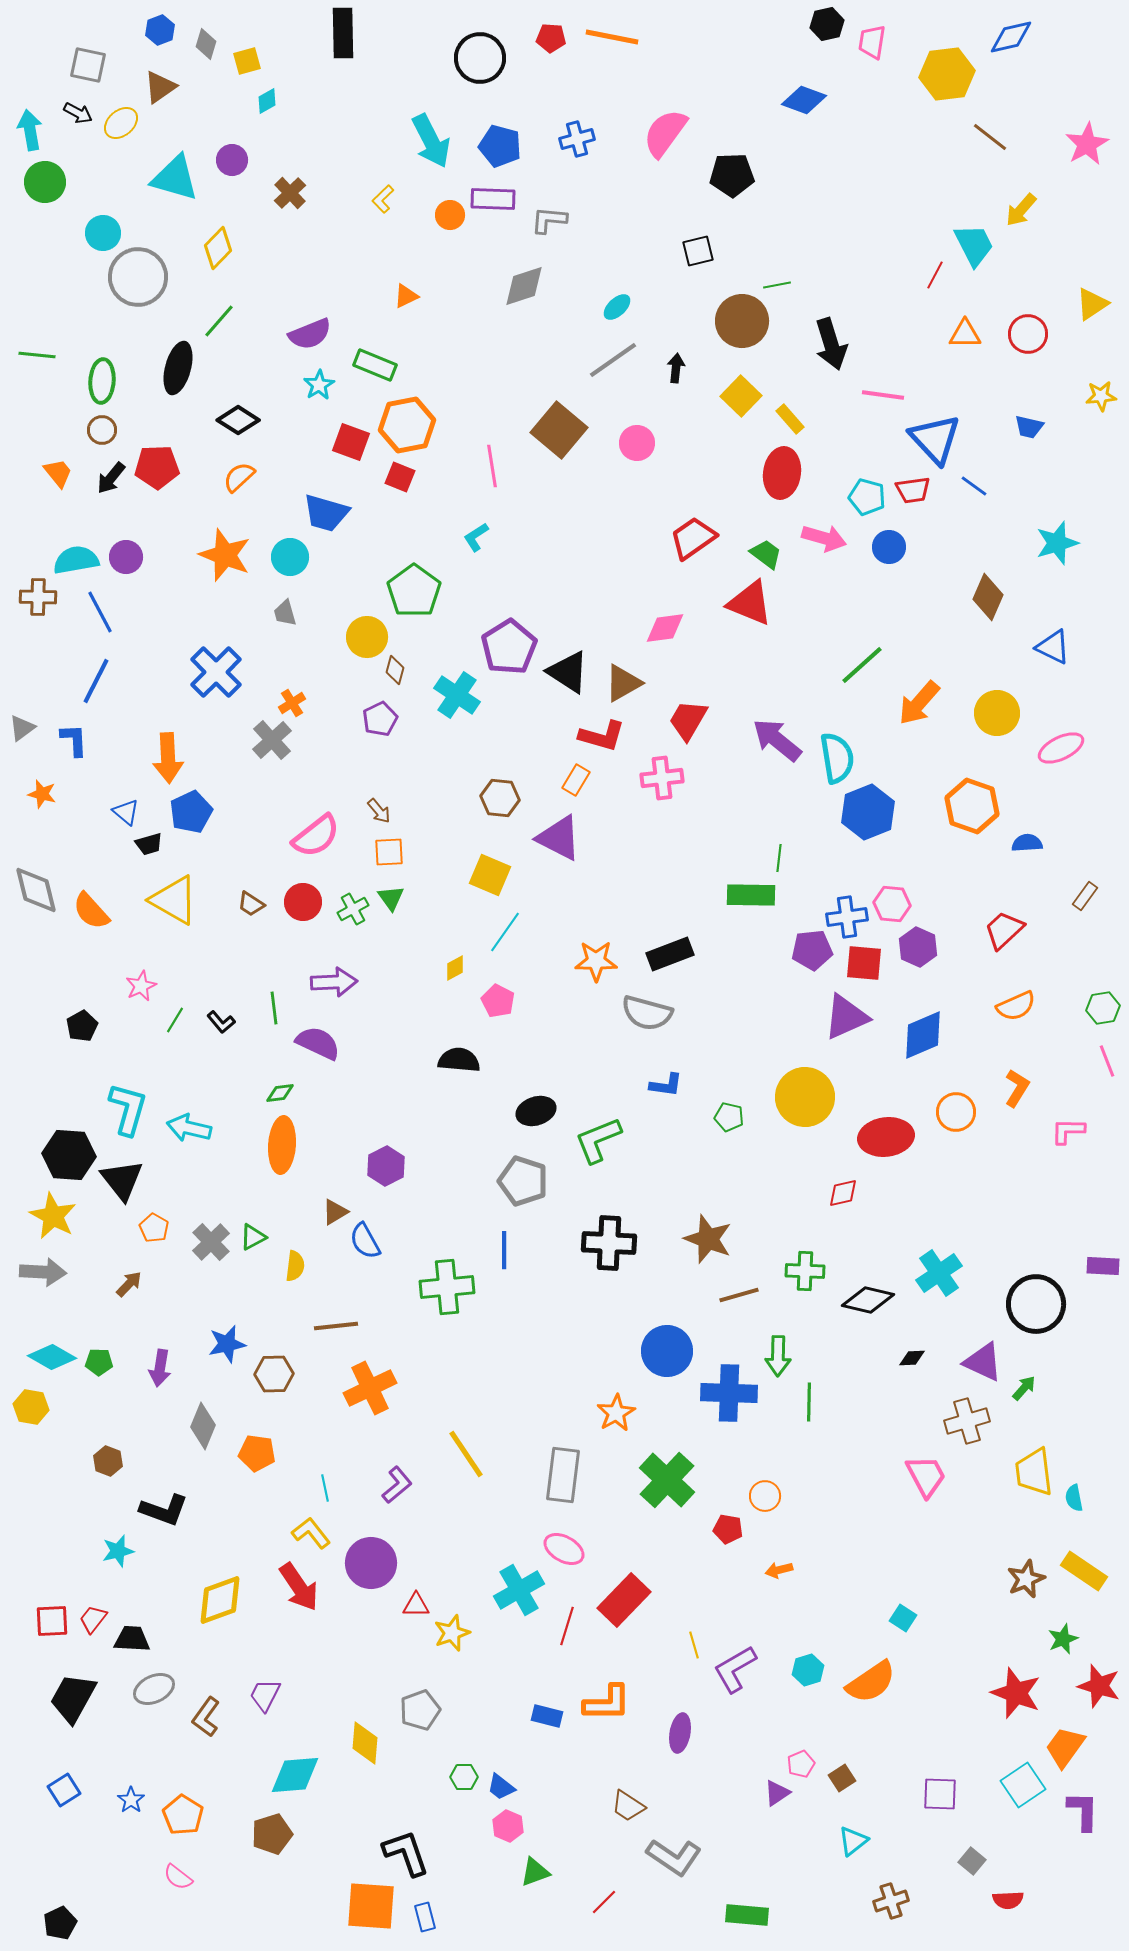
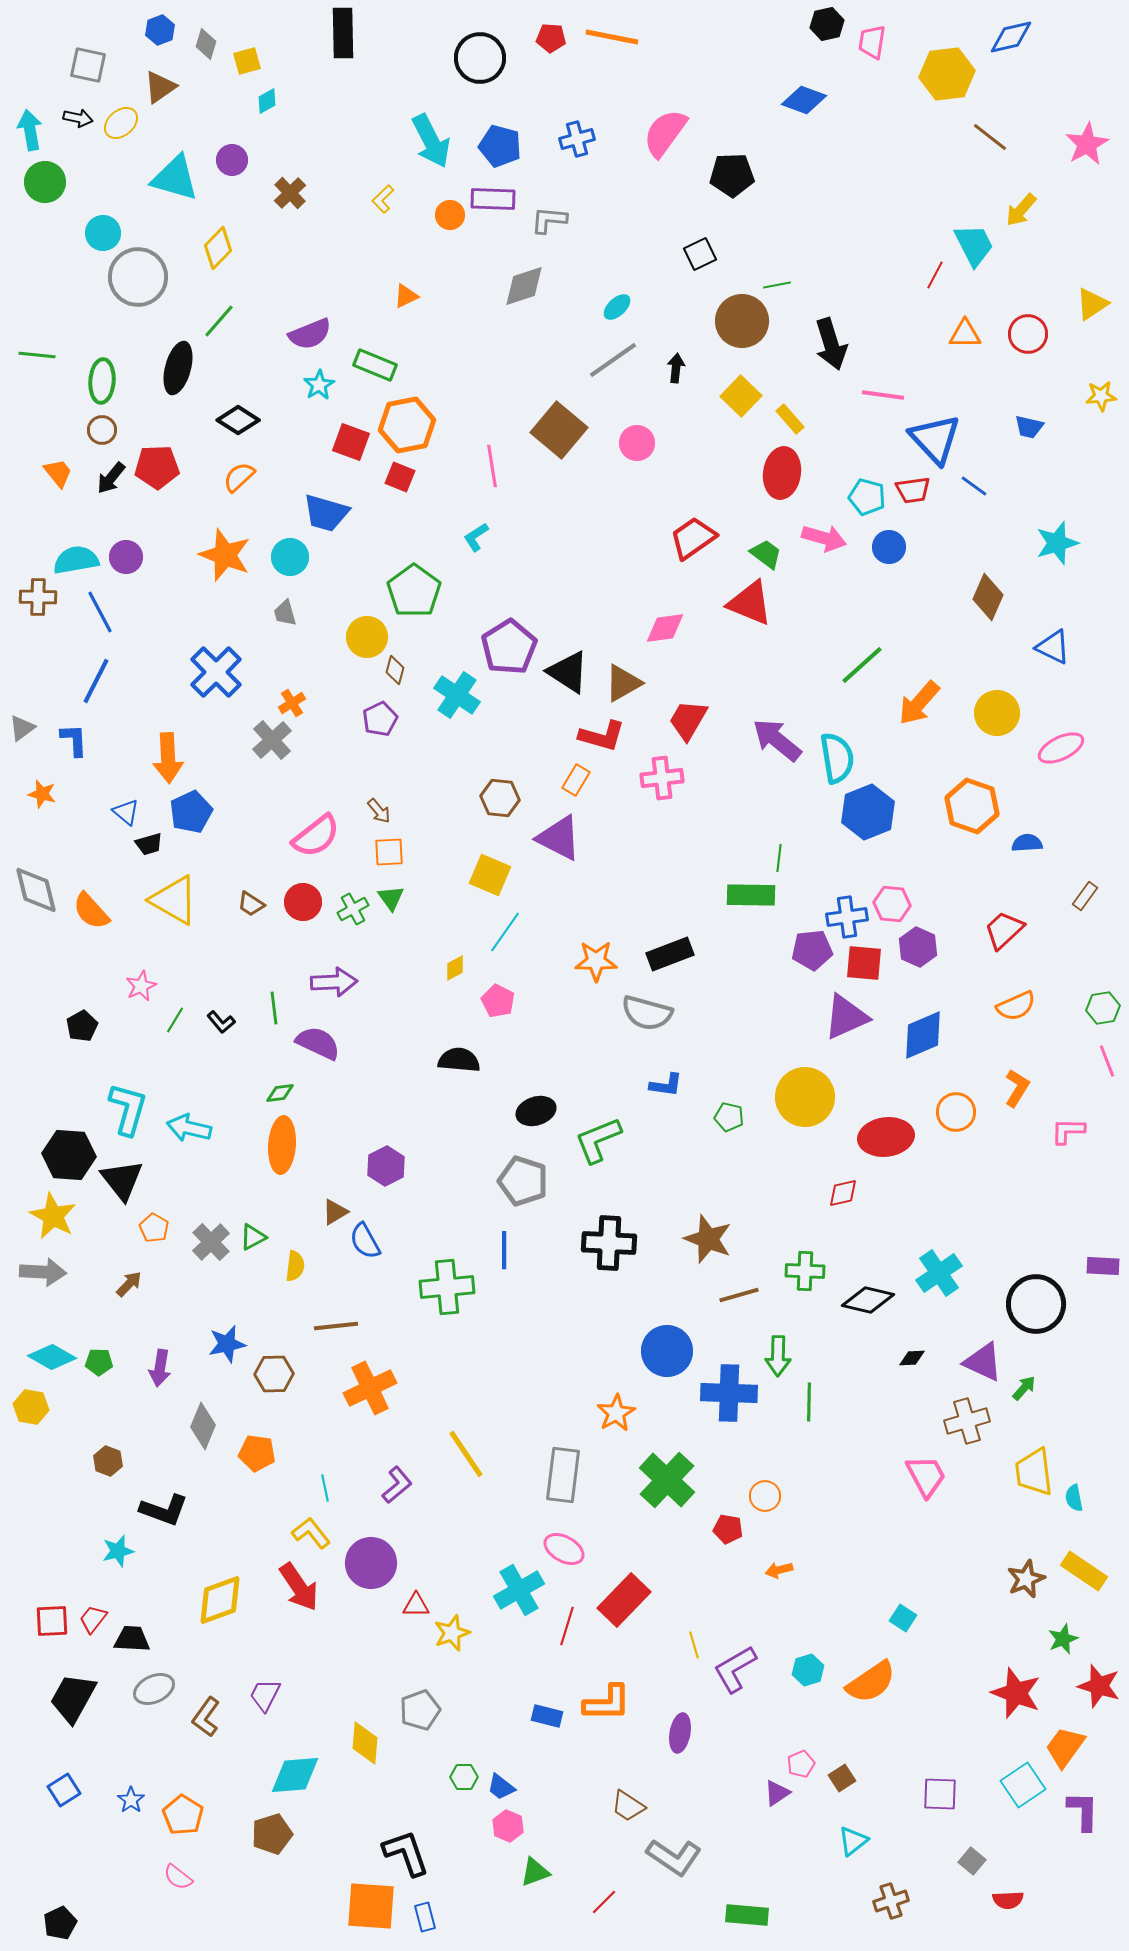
black arrow at (78, 113): moved 5 px down; rotated 16 degrees counterclockwise
black square at (698, 251): moved 2 px right, 3 px down; rotated 12 degrees counterclockwise
